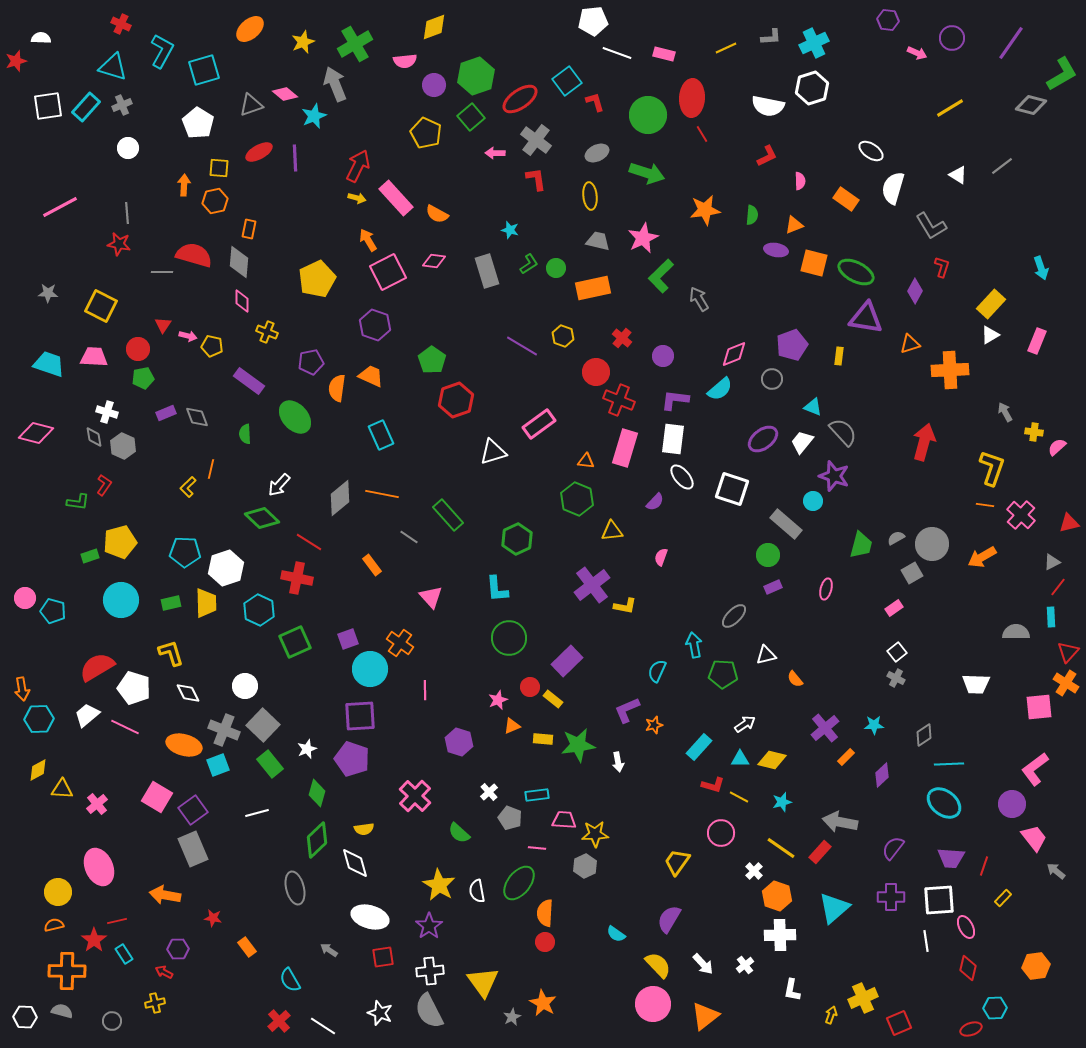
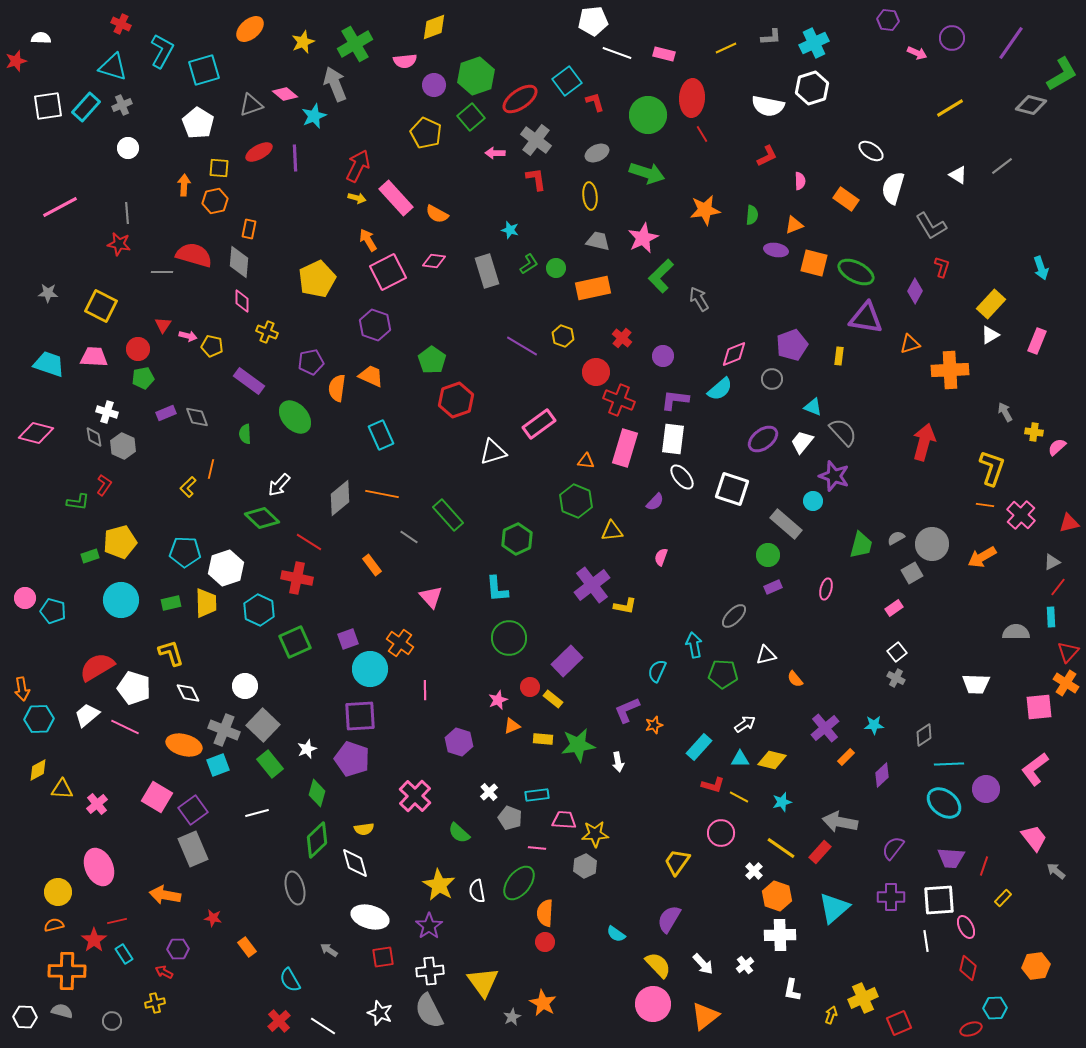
green hexagon at (577, 499): moved 1 px left, 2 px down
purple circle at (1012, 804): moved 26 px left, 15 px up
